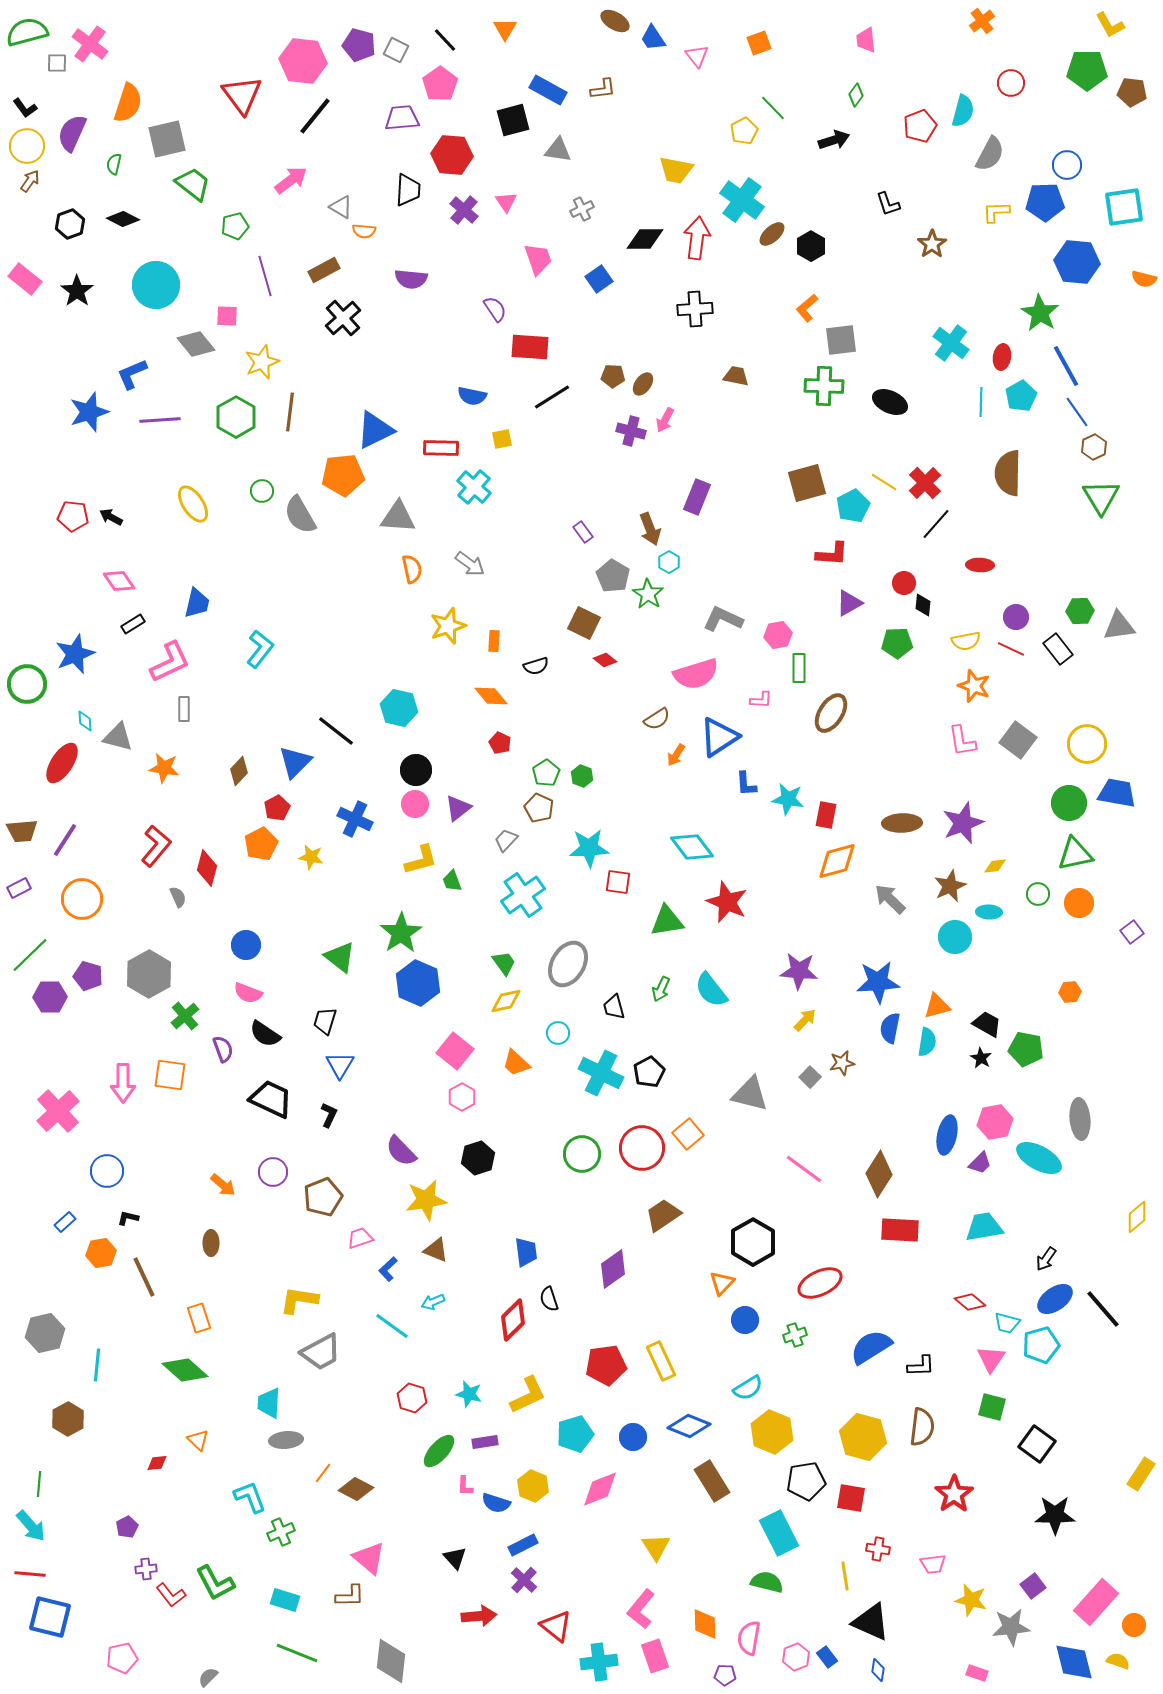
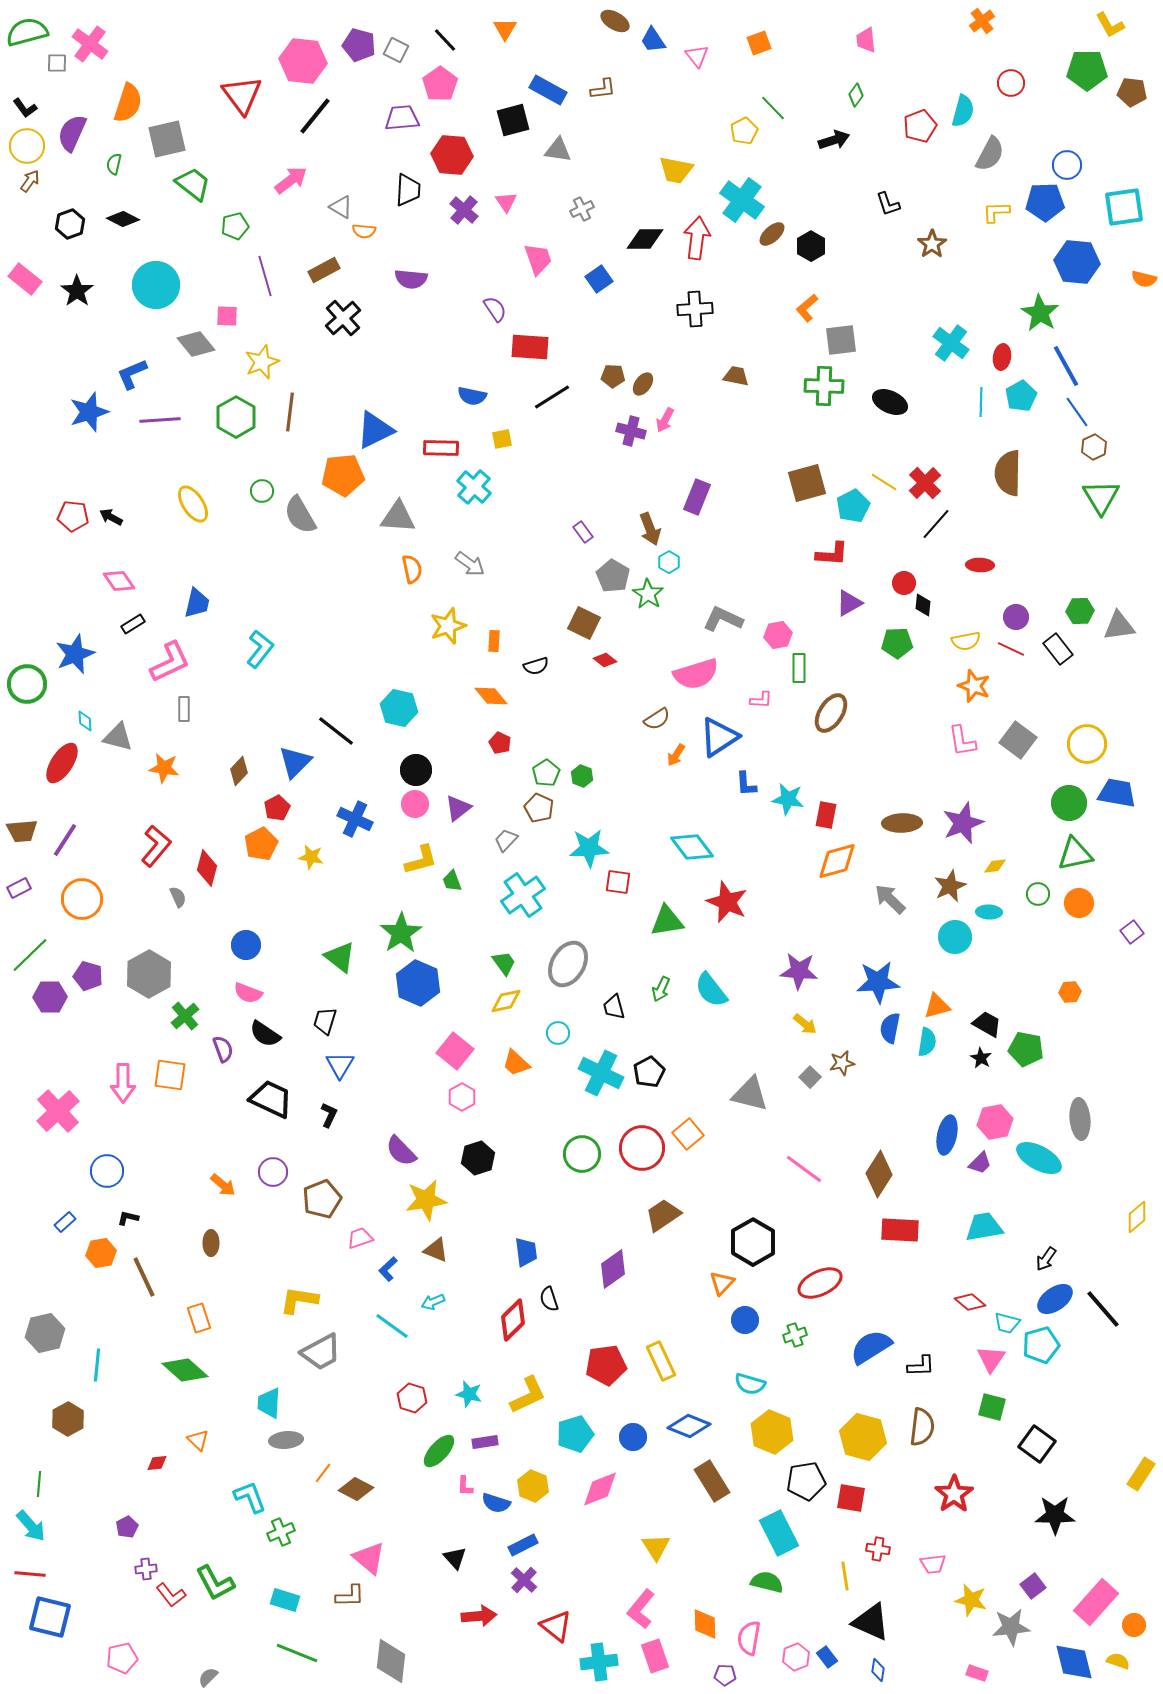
blue trapezoid at (653, 38): moved 2 px down
yellow arrow at (805, 1020): moved 4 px down; rotated 85 degrees clockwise
brown pentagon at (323, 1197): moved 1 px left, 2 px down
cyan semicircle at (748, 1388): moved 2 px right, 4 px up; rotated 48 degrees clockwise
